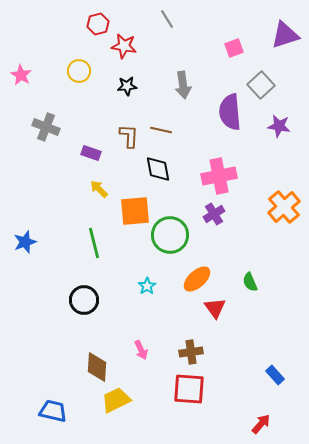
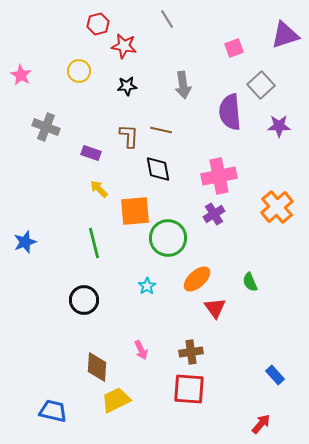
purple star: rotated 10 degrees counterclockwise
orange cross: moved 7 px left
green circle: moved 2 px left, 3 px down
